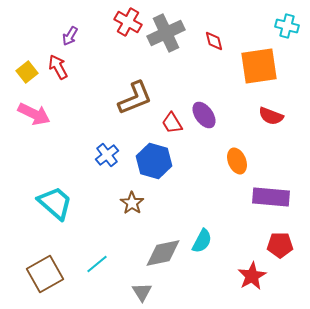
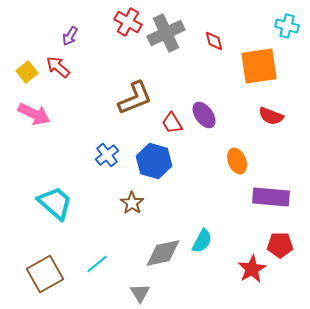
red arrow: rotated 20 degrees counterclockwise
red star: moved 7 px up
gray triangle: moved 2 px left, 1 px down
